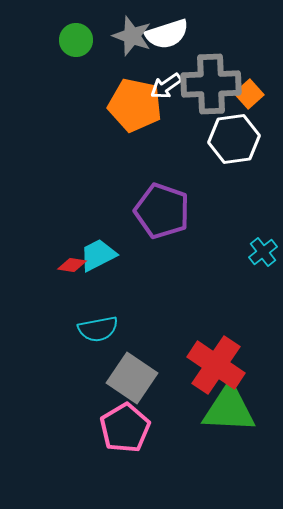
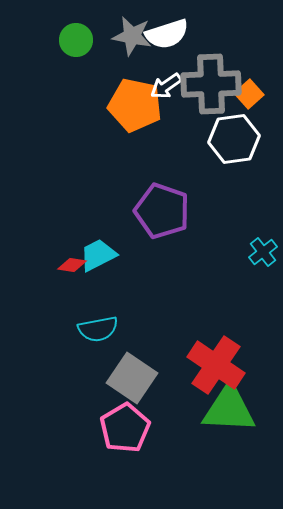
gray star: rotated 9 degrees counterclockwise
